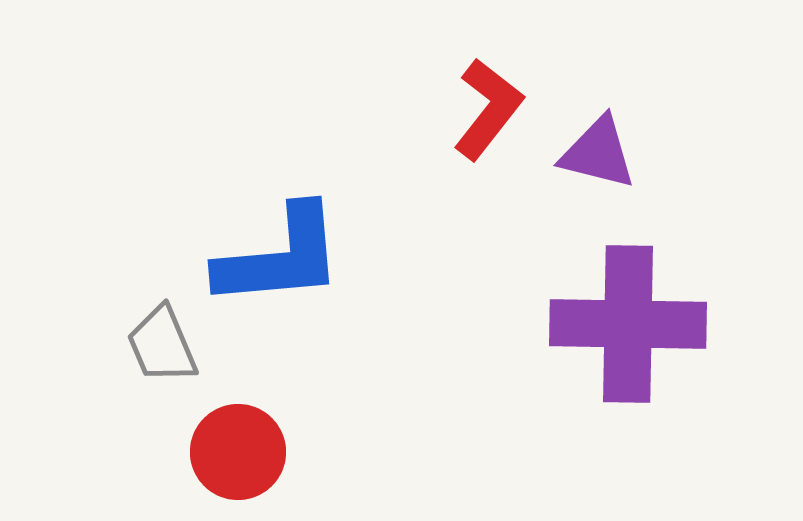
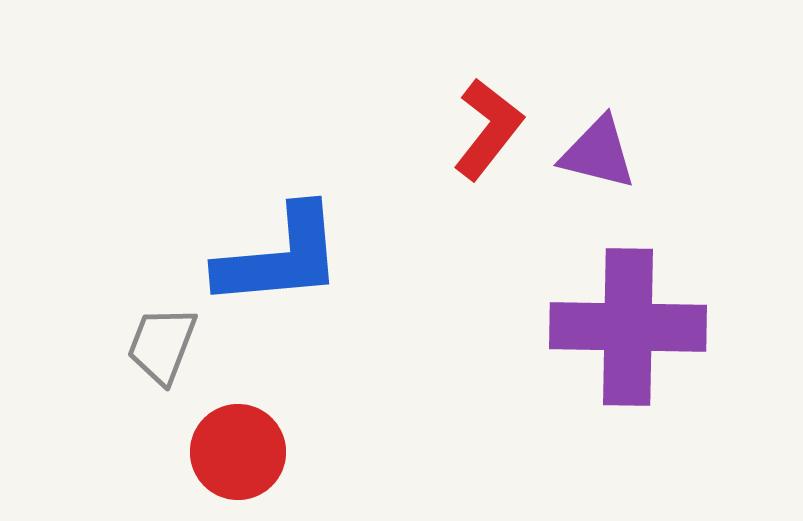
red L-shape: moved 20 px down
purple cross: moved 3 px down
gray trapezoid: rotated 44 degrees clockwise
